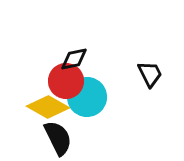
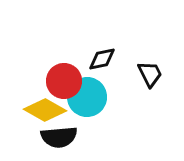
black diamond: moved 28 px right
red circle: moved 2 px left
yellow diamond: moved 3 px left, 3 px down
black semicircle: moved 1 px right, 1 px up; rotated 111 degrees clockwise
